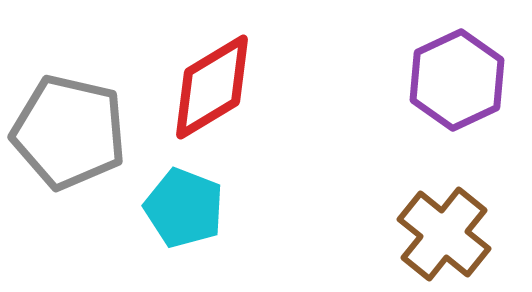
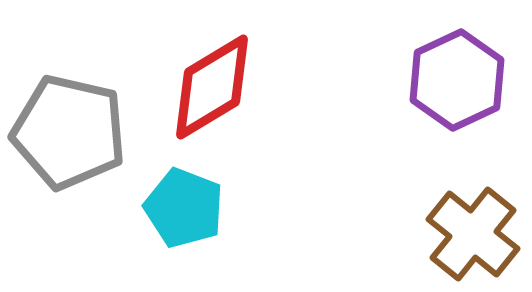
brown cross: moved 29 px right
